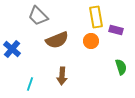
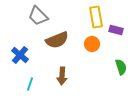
orange circle: moved 1 px right, 3 px down
blue cross: moved 8 px right, 6 px down
